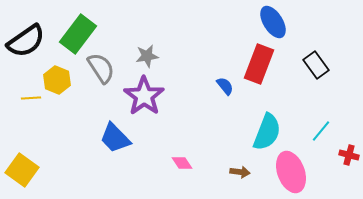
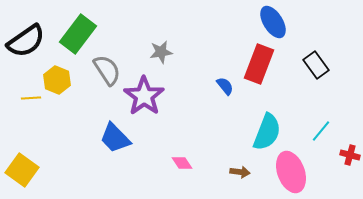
gray star: moved 14 px right, 4 px up
gray semicircle: moved 6 px right, 2 px down
red cross: moved 1 px right
